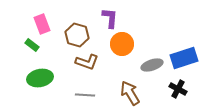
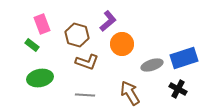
purple L-shape: moved 2 px left, 3 px down; rotated 45 degrees clockwise
